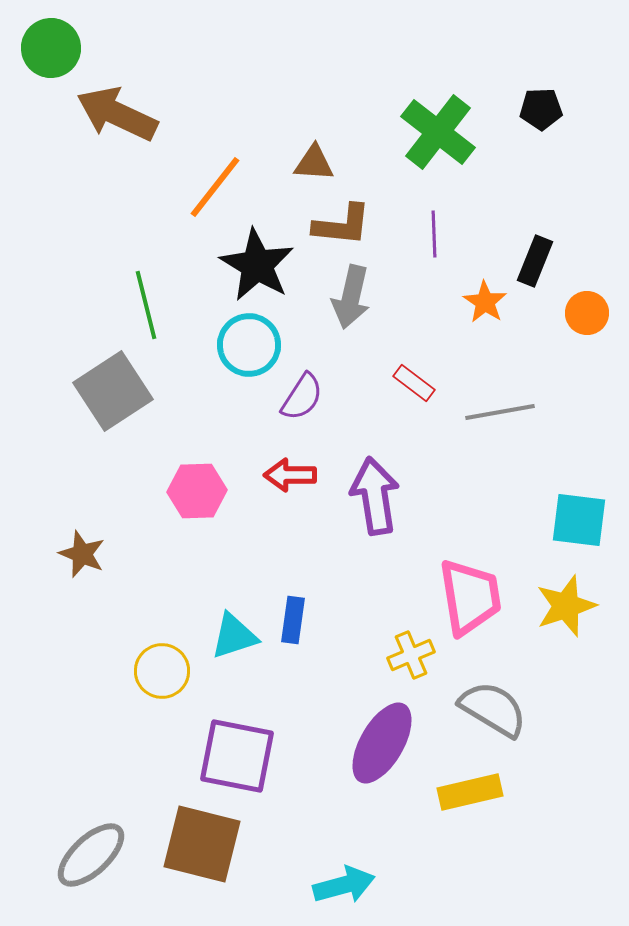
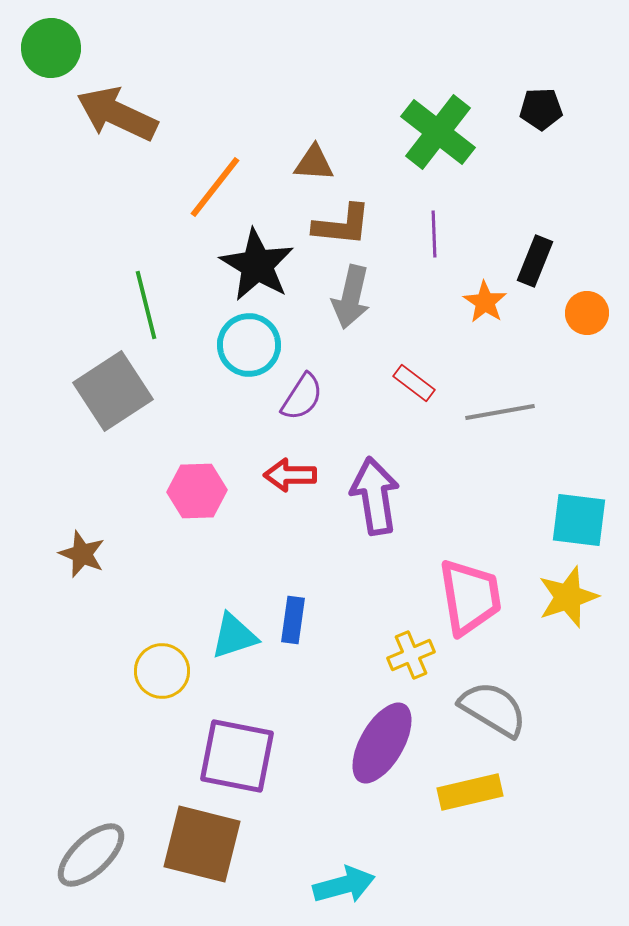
yellow star: moved 2 px right, 9 px up
